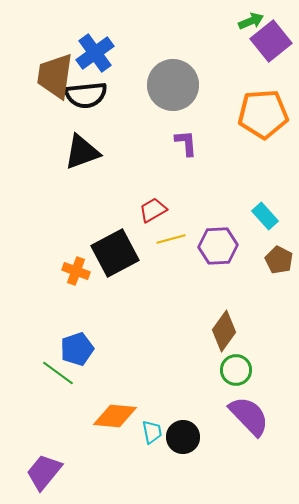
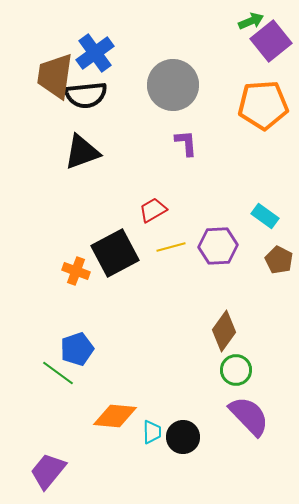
orange pentagon: moved 9 px up
cyan rectangle: rotated 12 degrees counterclockwise
yellow line: moved 8 px down
cyan trapezoid: rotated 10 degrees clockwise
purple trapezoid: moved 4 px right, 1 px up
